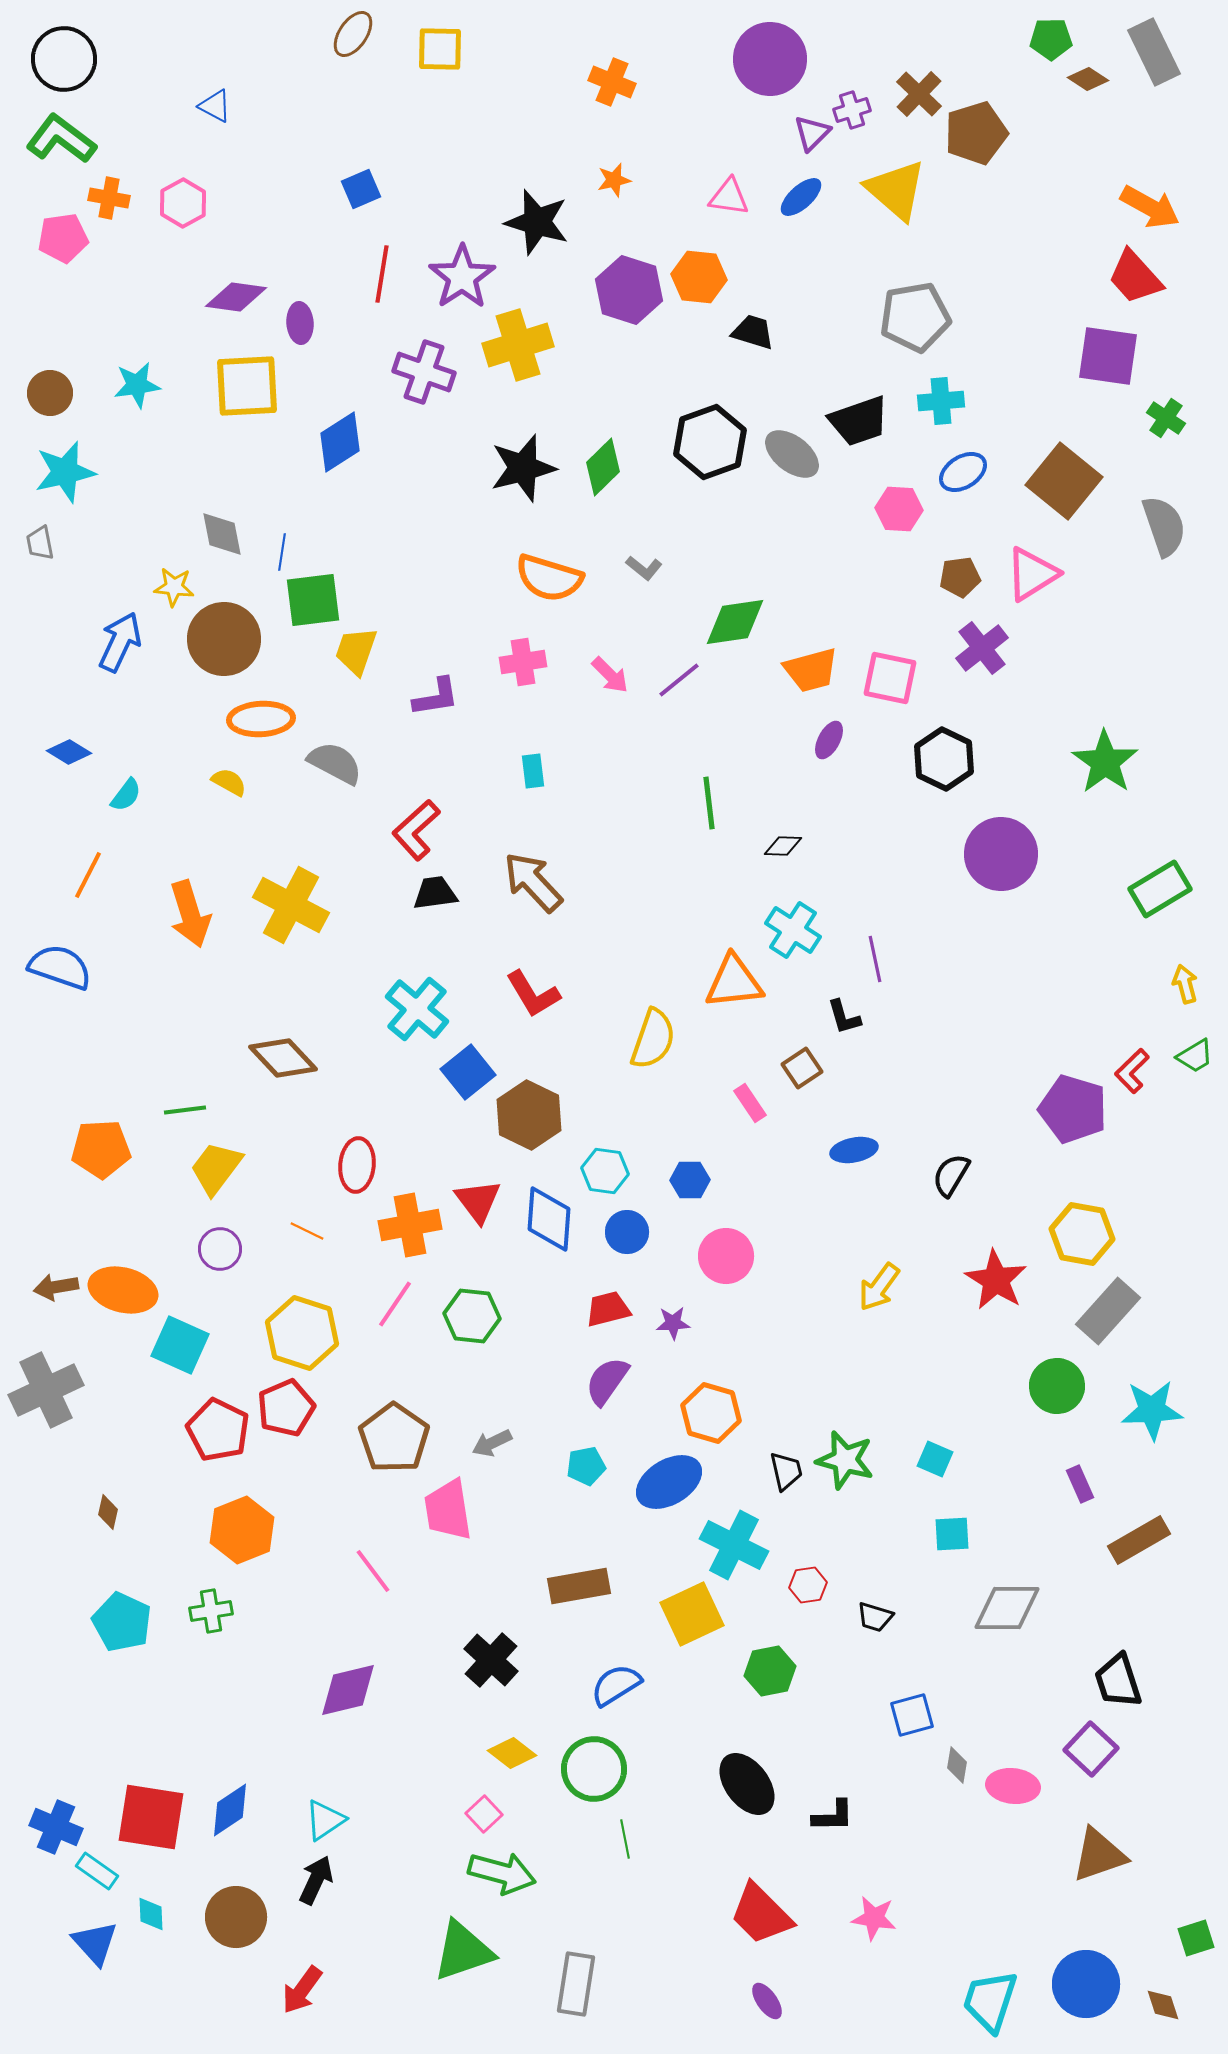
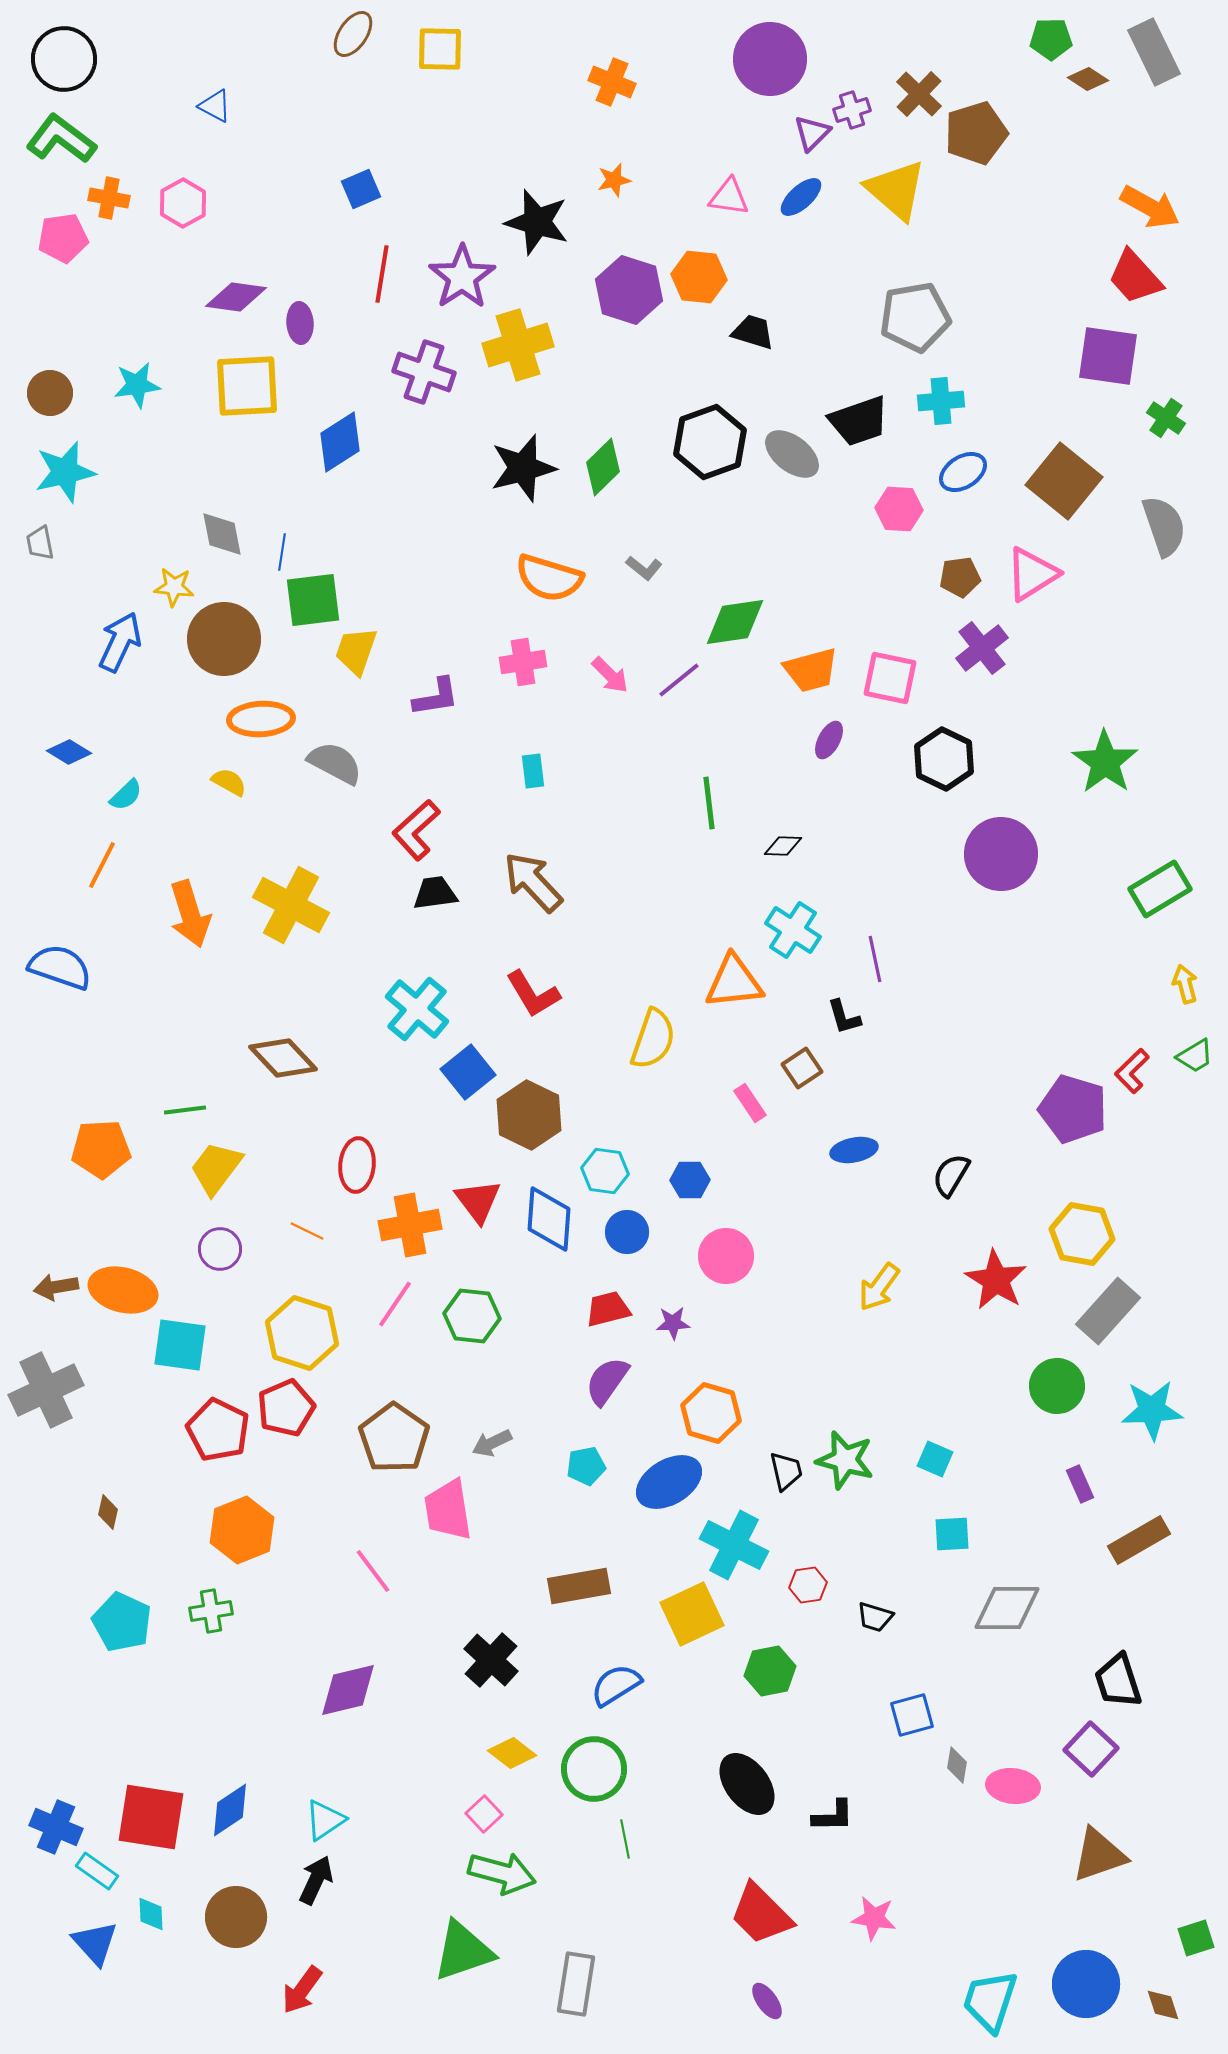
cyan semicircle at (126, 795): rotated 9 degrees clockwise
orange line at (88, 875): moved 14 px right, 10 px up
cyan square at (180, 1345): rotated 16 degrees counterclockwise
